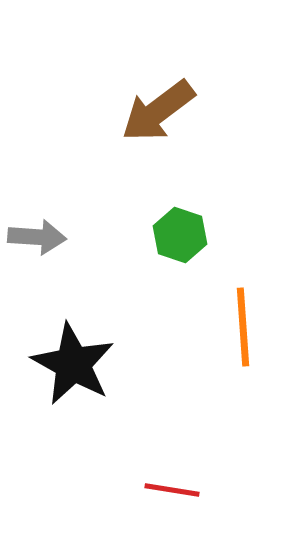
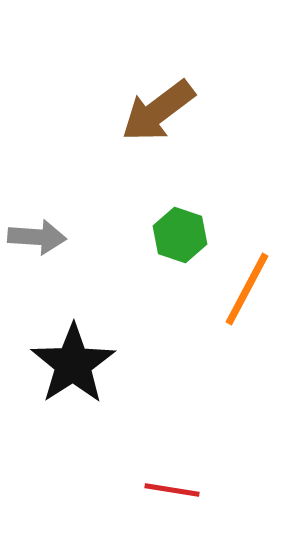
orange line: moved 4 px right, 38 px up; rotated 32 degrees clockwise
black star: rotated 10 degrees clockwise
